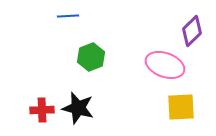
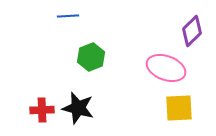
pink ellipse: moved 1 px right, 3 px down
yellow square: moved 2 px left, 1 px down
